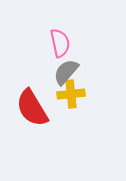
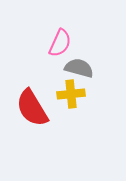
pink semicircle: rotated 36 degrees clockwise
gray semicircle: moved 13 px right, 4 px up; rotated 64 degrees clockwise
